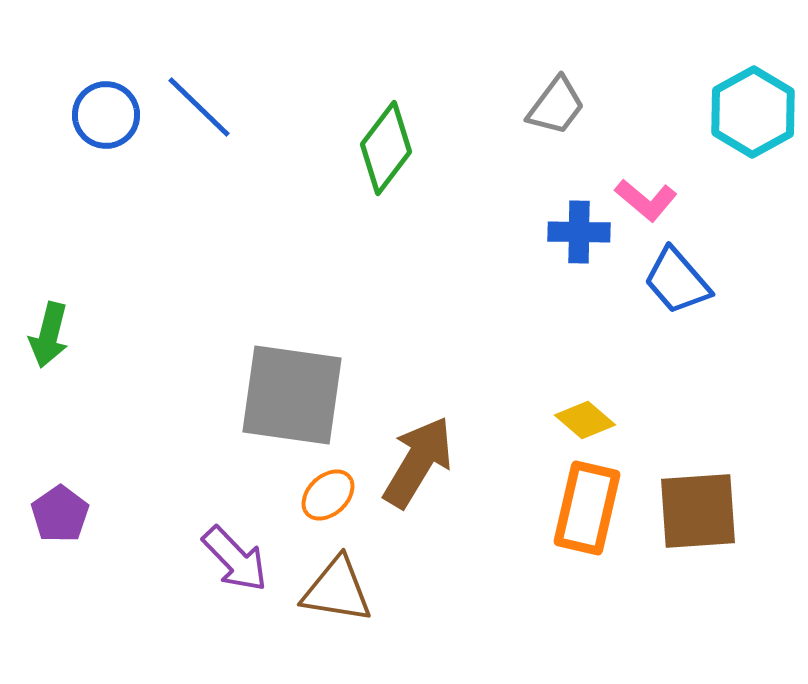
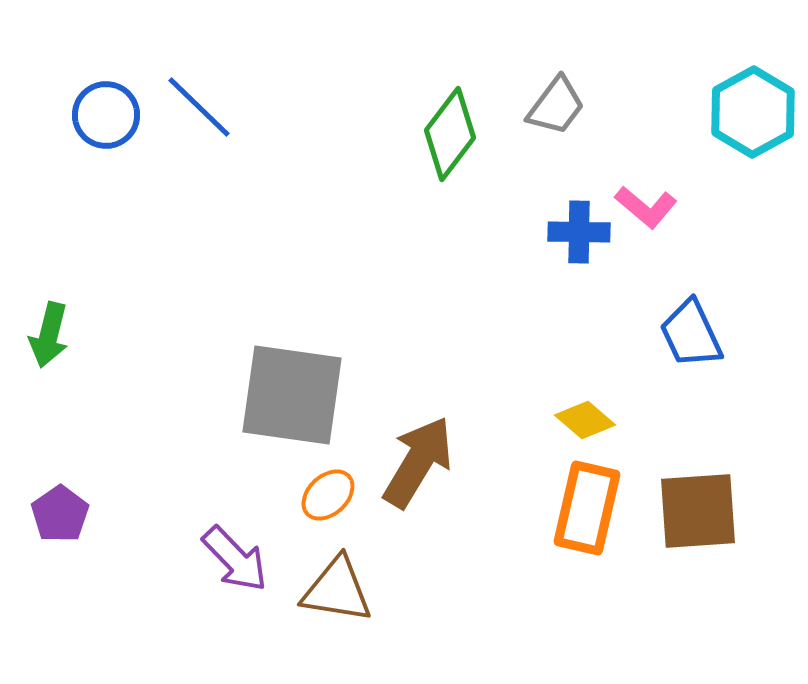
green diamond: moved 64 px right, 14 px up
pink L-shape: moved 7 px down
blue trapezoid: moved 14 px right, 53 px down; rotated 16 degrees clockwise
